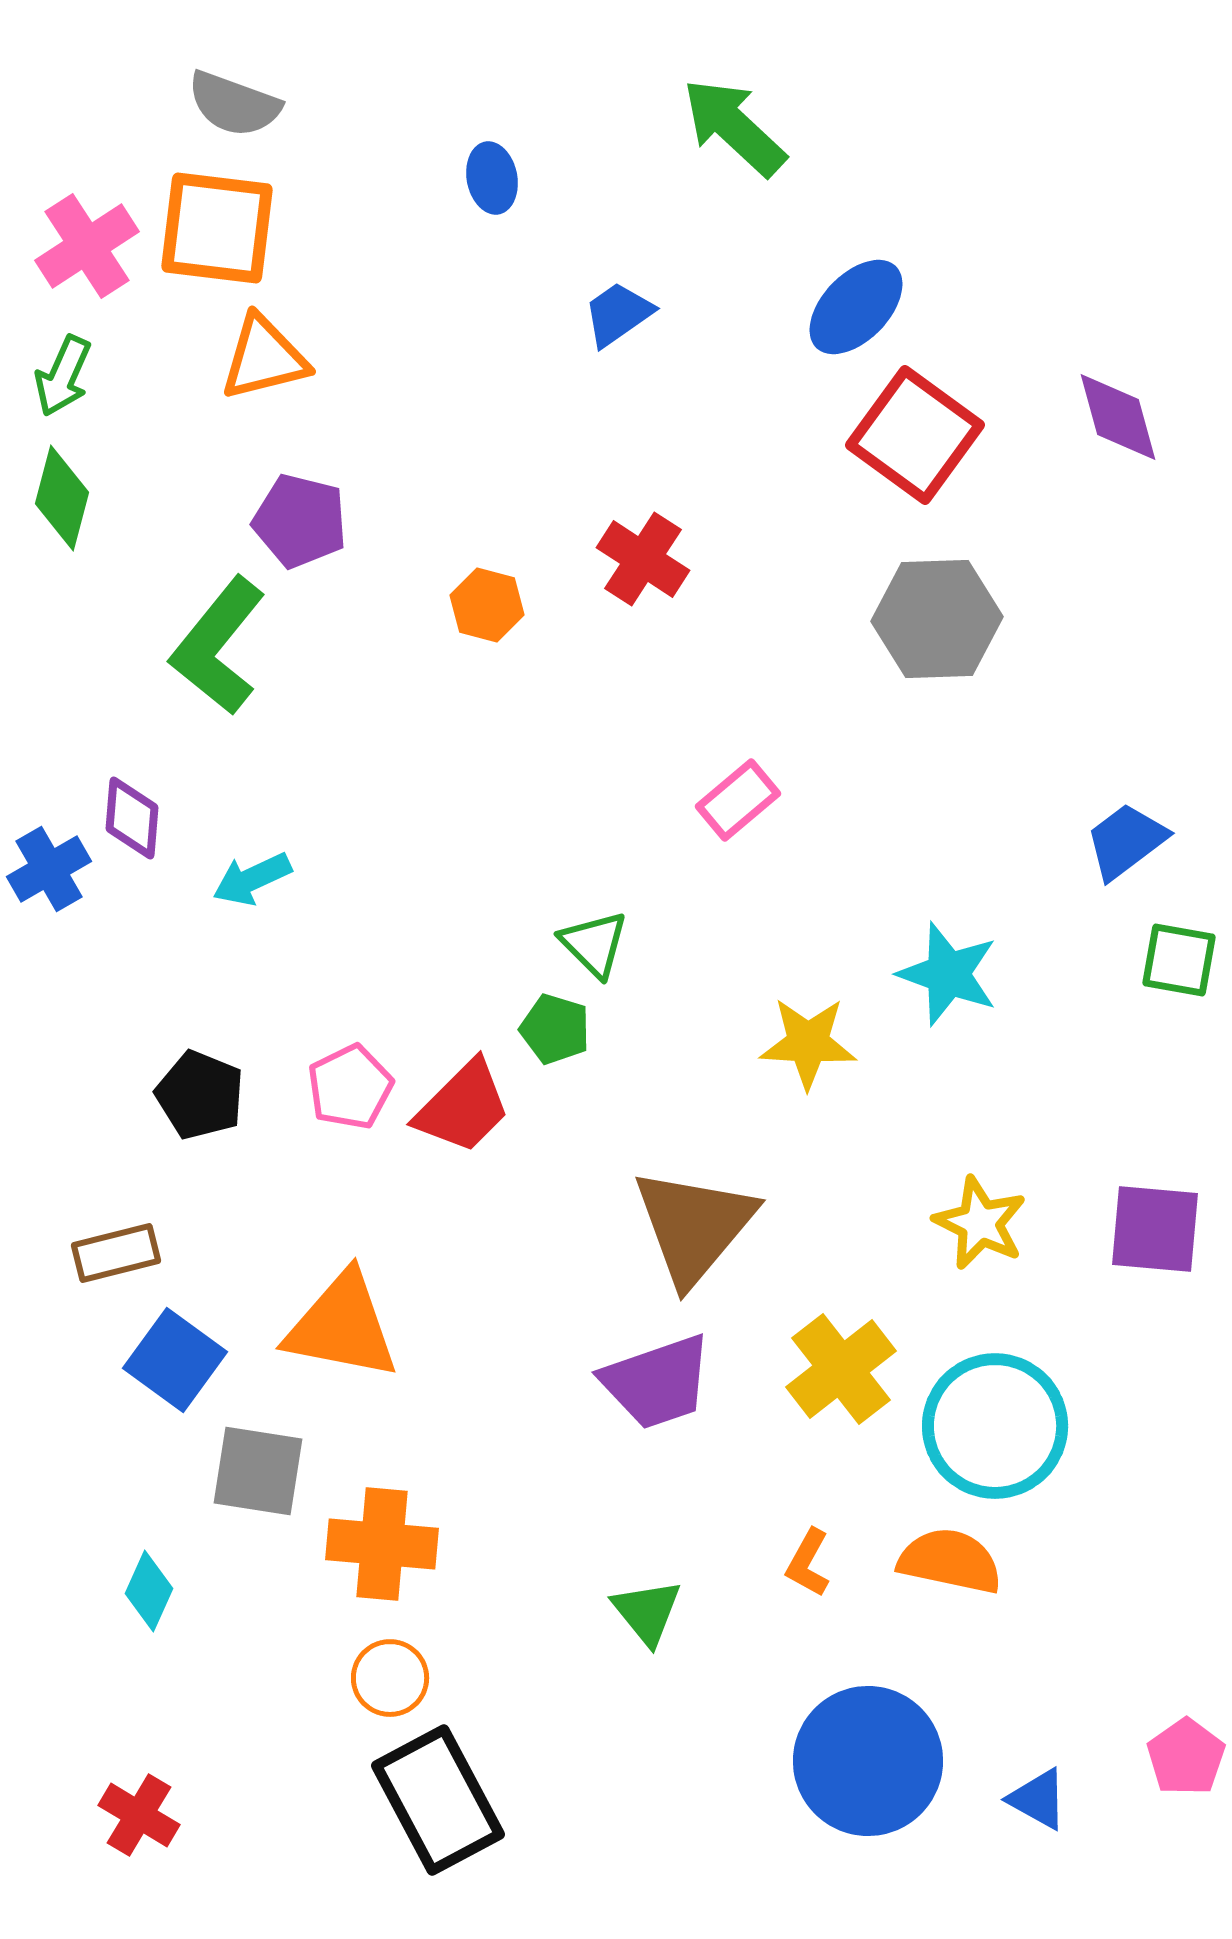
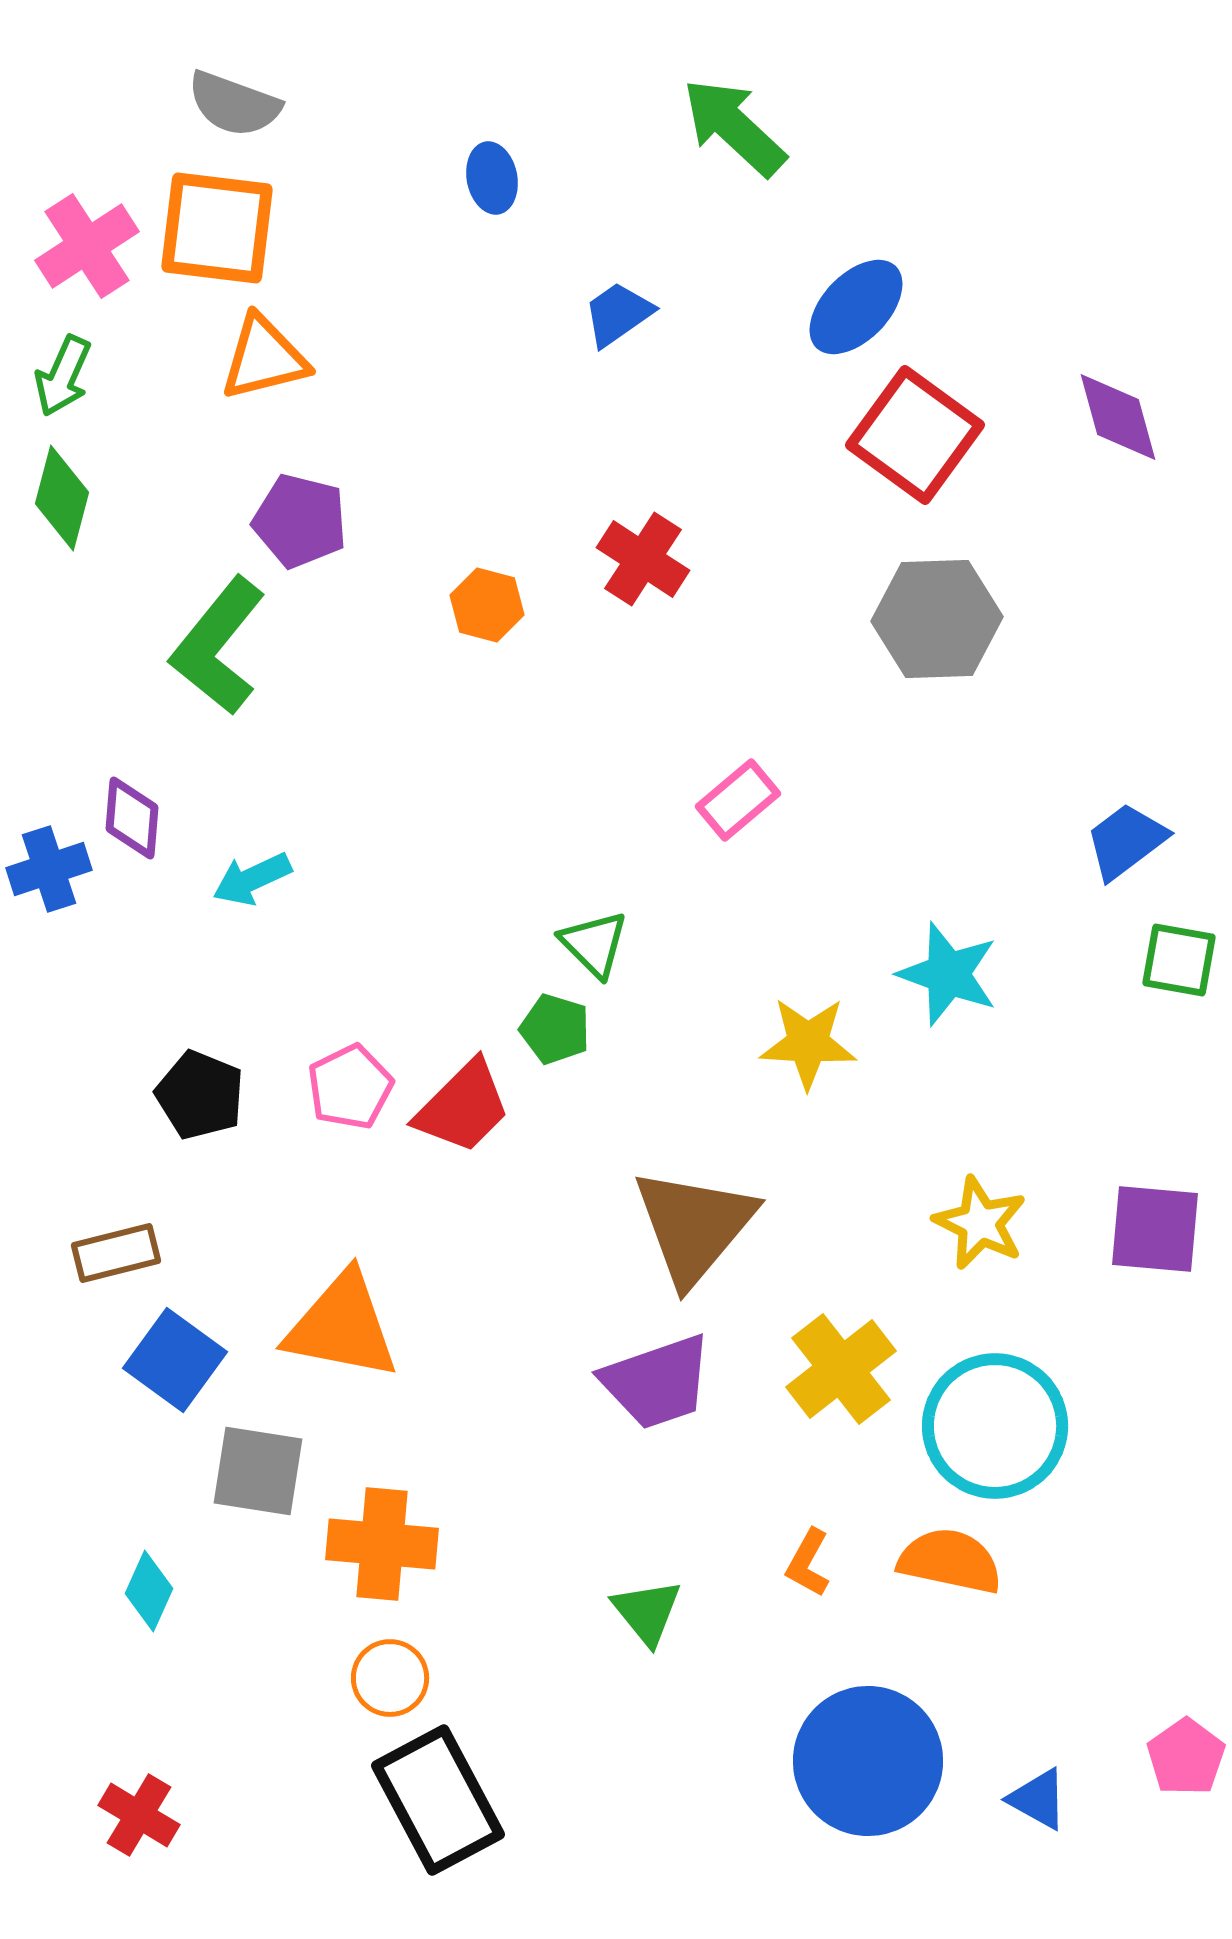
blue cross at (49, 869): rotated 12 degrees clockwise
